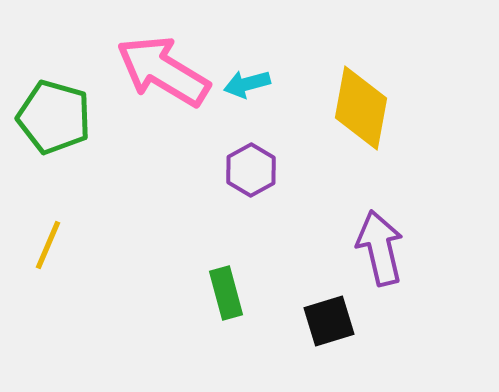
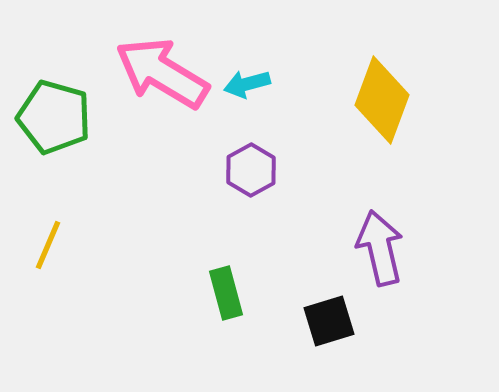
pink arrow: moved 1 px left, 2 px down
yellow diamond: moved 21 px right, 8 px up; rotated 10 degrees clockwise
